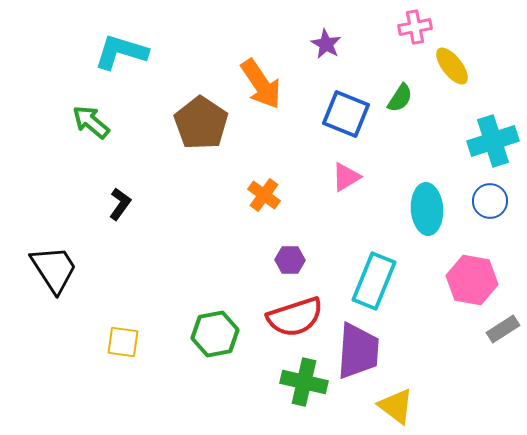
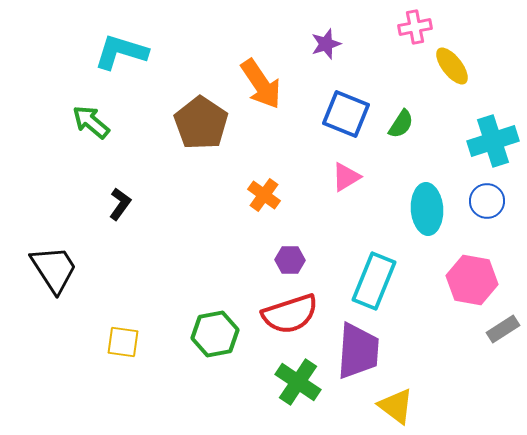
purple star: rotated 24 degrees clockwise
green semicircle: moved 1 px right, 26 px down
blue circle: moved 3 px left
red semicircle: moved 5 px left, 3 px up
green cross: moved 6 px left; rotated 21 degrees clockwise
